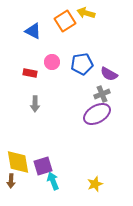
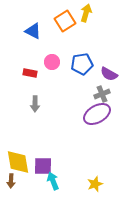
yellow arrow: rotated 90 degrees clockwise
purple square: rotated 18 degrees clockwise
